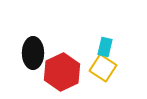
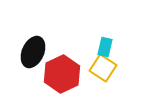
black ellipse: moved 1 px up; rotated 24 degrees clockwise
red hexagon: moved 2 px down
